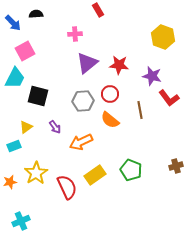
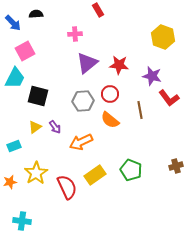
yellow triangle: moved 9 px right
cyan cross: moved 1 px right; rotated 30 degrees clockwise
